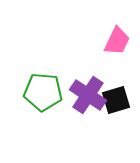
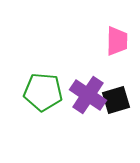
pink trapezoid: rotated 24 degrees counterclockwise
